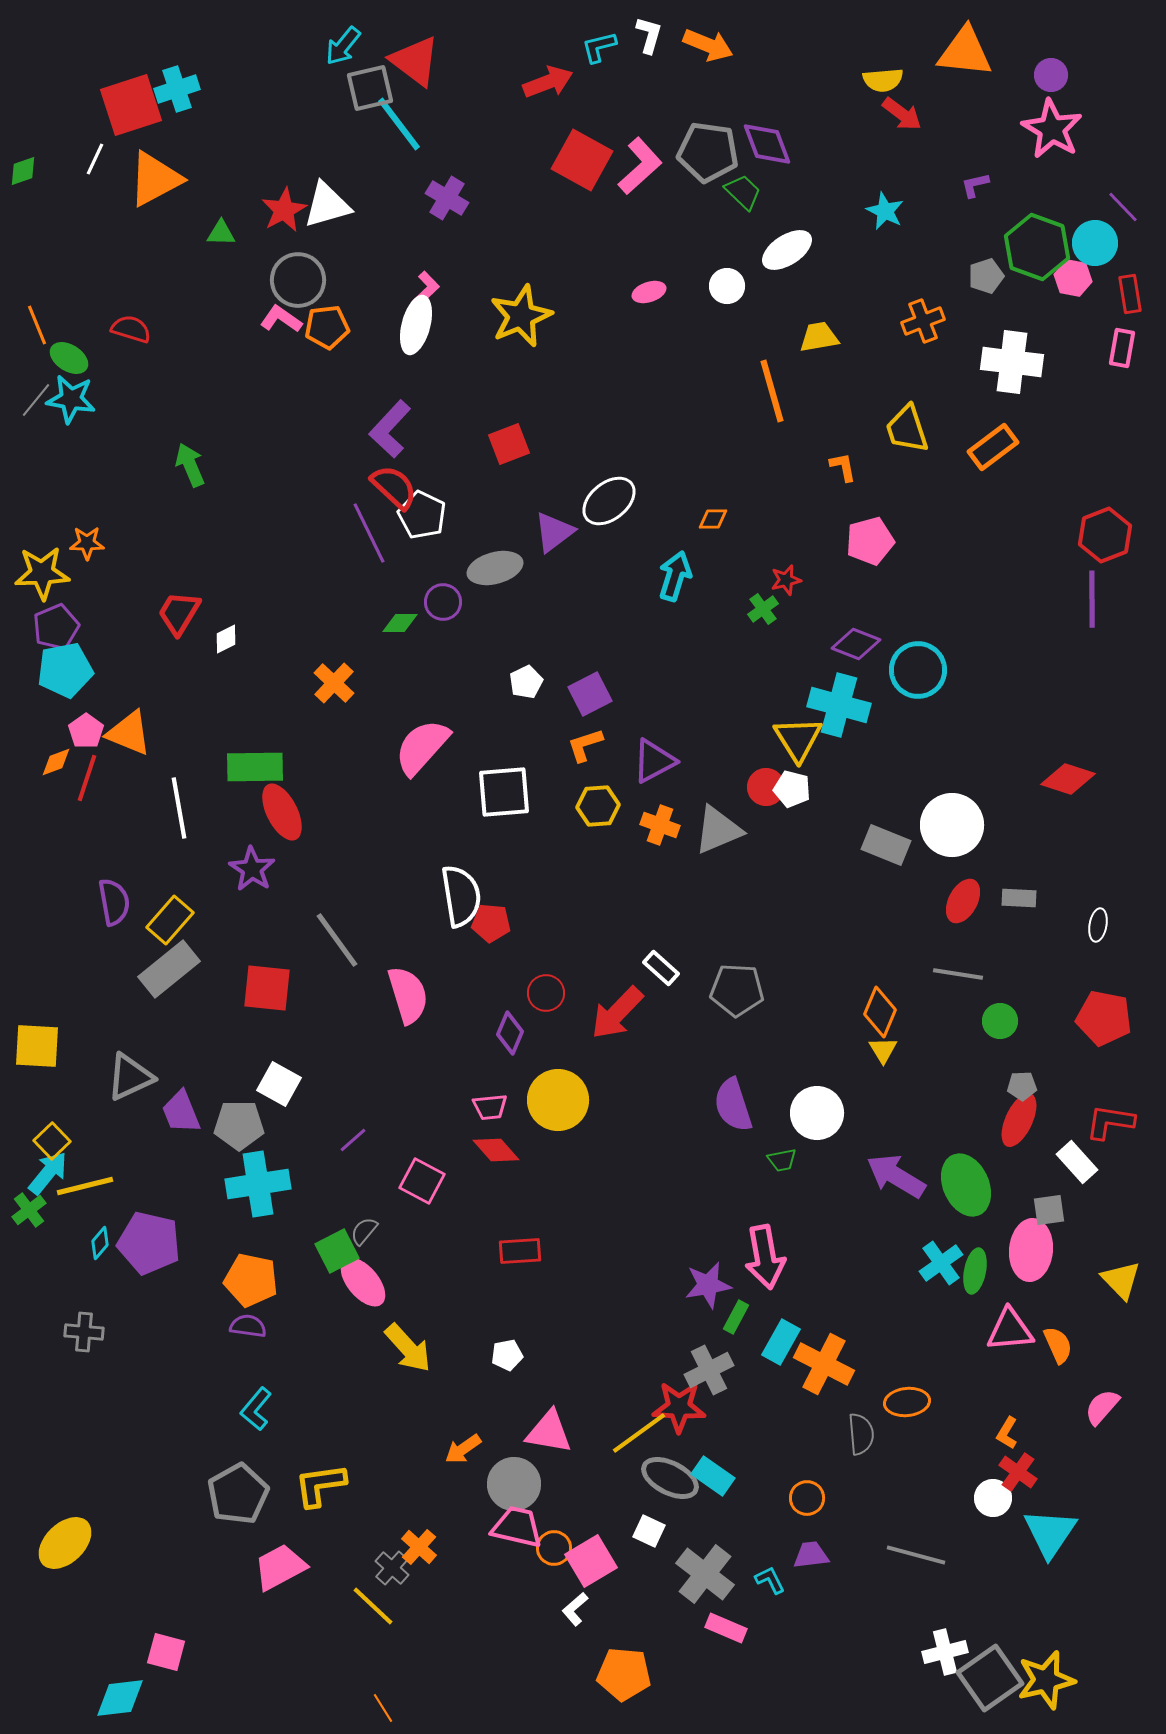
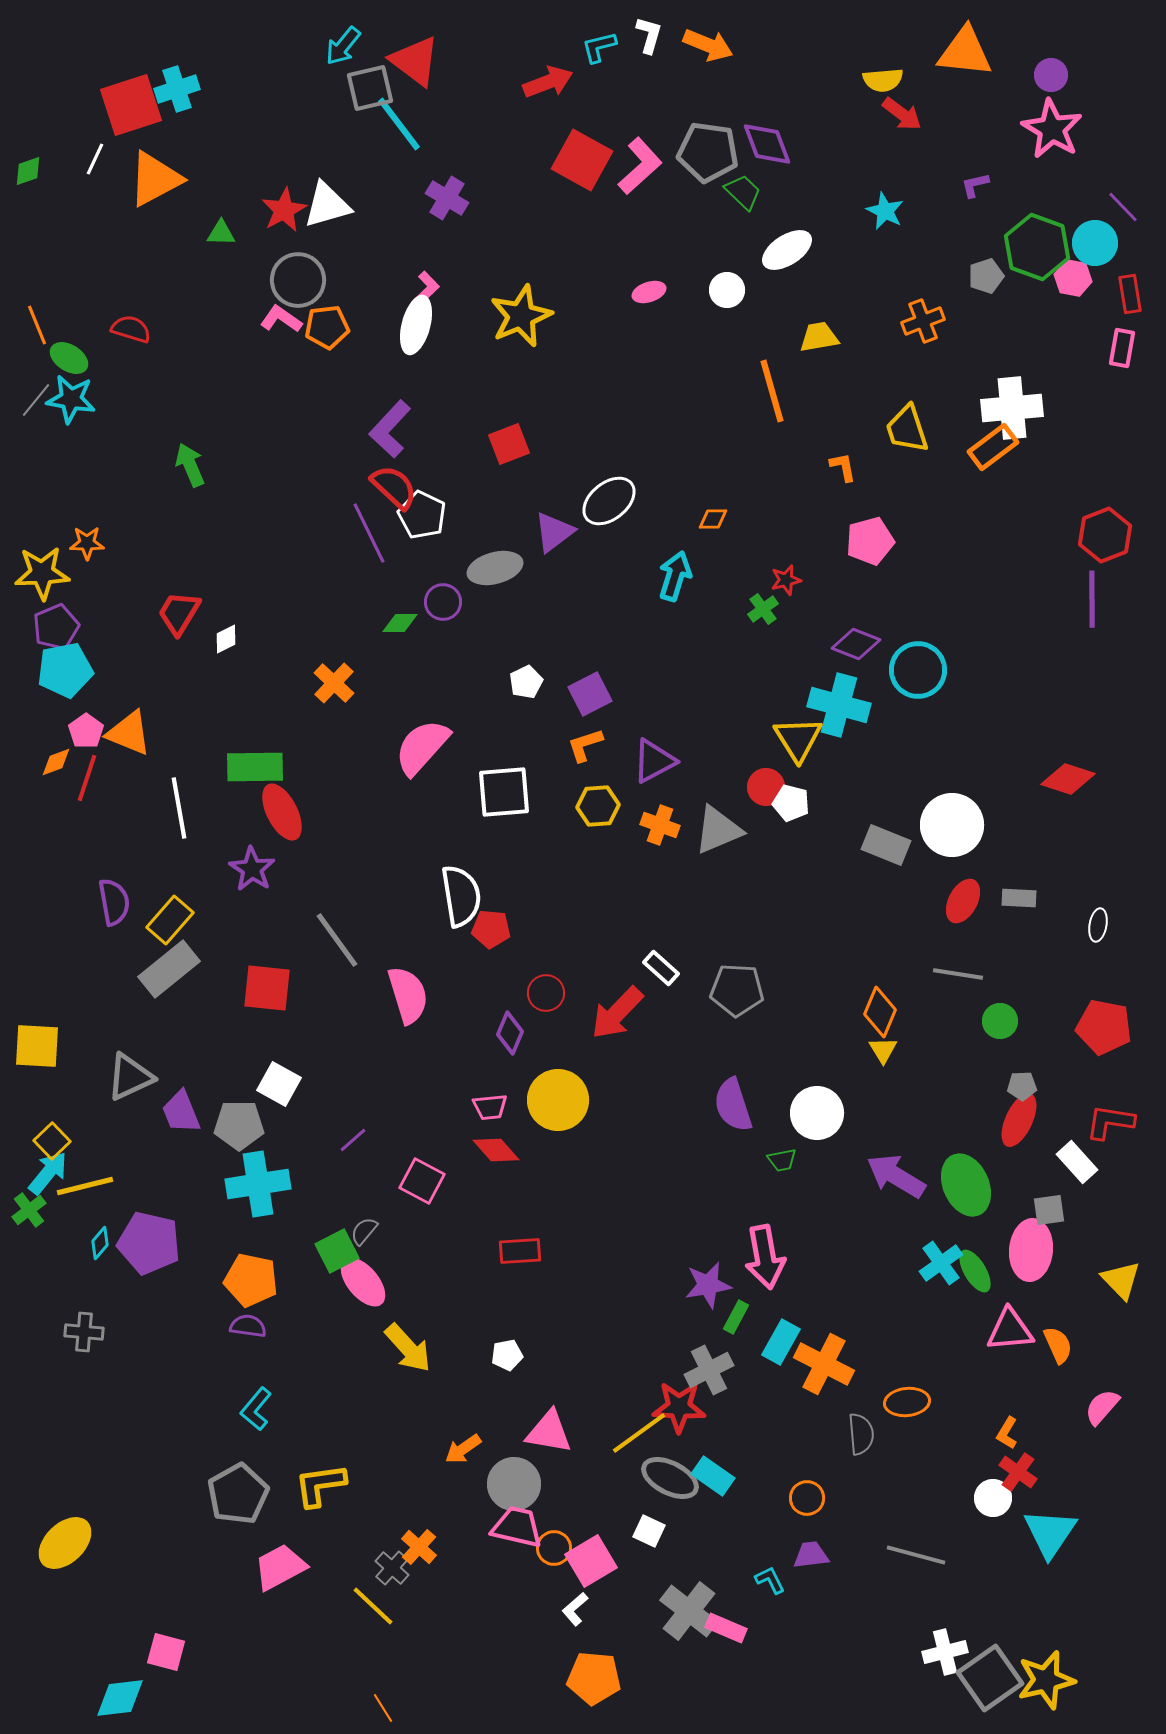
green diamond at (23, 171): moved 5 px right
white circle at (727, 286): moved 4 px down
white cross at (1012, 362): moved 46 px down; rotated 12 degrees counterclockwise
white pentagon at (792, 789): moved 1 px left, 14 px down
red pentagon at (491, 923): moved 6 px down
red pentagon at (1104, 1018): moved 9 px down
green ellipse at (975, 1271): rotated 42 degrees counterclockwise
gray cross at (705, 1574): moved 16 px left, 37 px down
orange pentagon at (624, 1674): moved 30 px left, 4 px down
